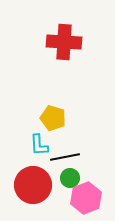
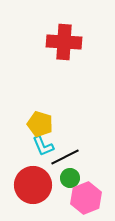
yellow pentagon: moved 13 px left, 6 px down
cyan L-shape: moved 4 px right, 1 px down; rotated 20 degrees counterclockwise
black line: rotated 16 degrees counterclockwise
